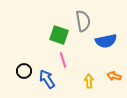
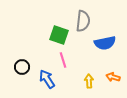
gray semicircle: rotated 15 degrees clockwise
blue semicircle: moved 1 px left, 2 px down
black circle: moved 2 px left, 4 px up
orange arrow: moved 1 px left, 1 px down
